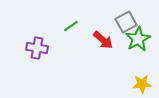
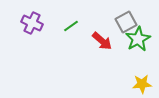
red arrow: moved 1 px left, 1 px down
purple cross: moved 5 px left, 25 px up; rotated 15 degrees clockwise
